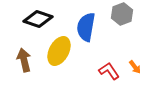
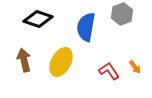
yellow ellipse: moved 2 px right, 11 px down
